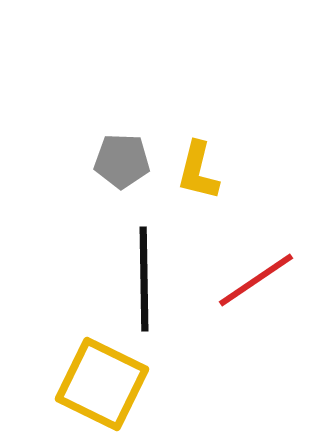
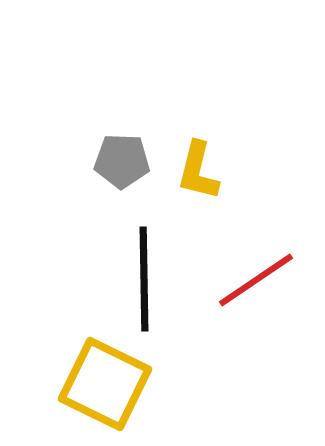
yellow square: moved 3 px right
